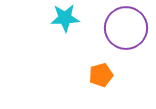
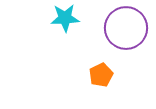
orange pentagon: rotated 10 degrees counterclockwise
